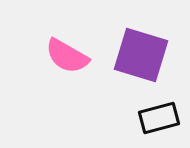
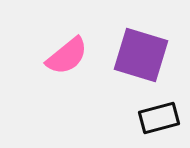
pink semicircle: rotated 69 degrees counterclockwise
